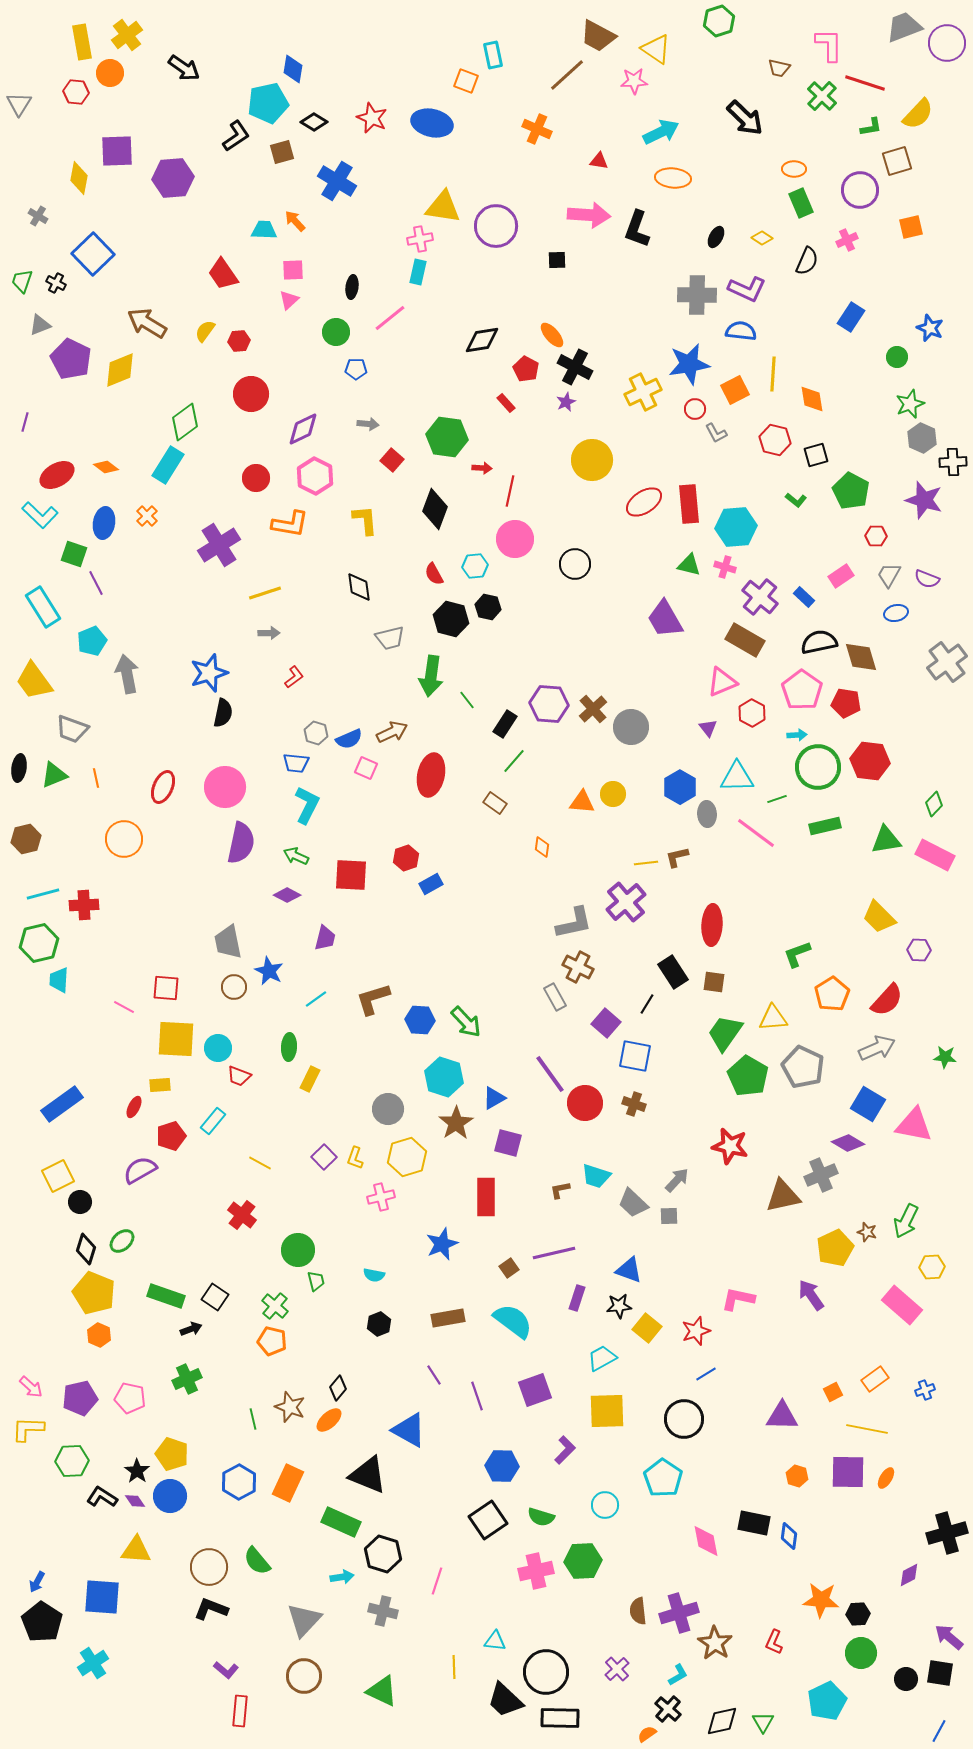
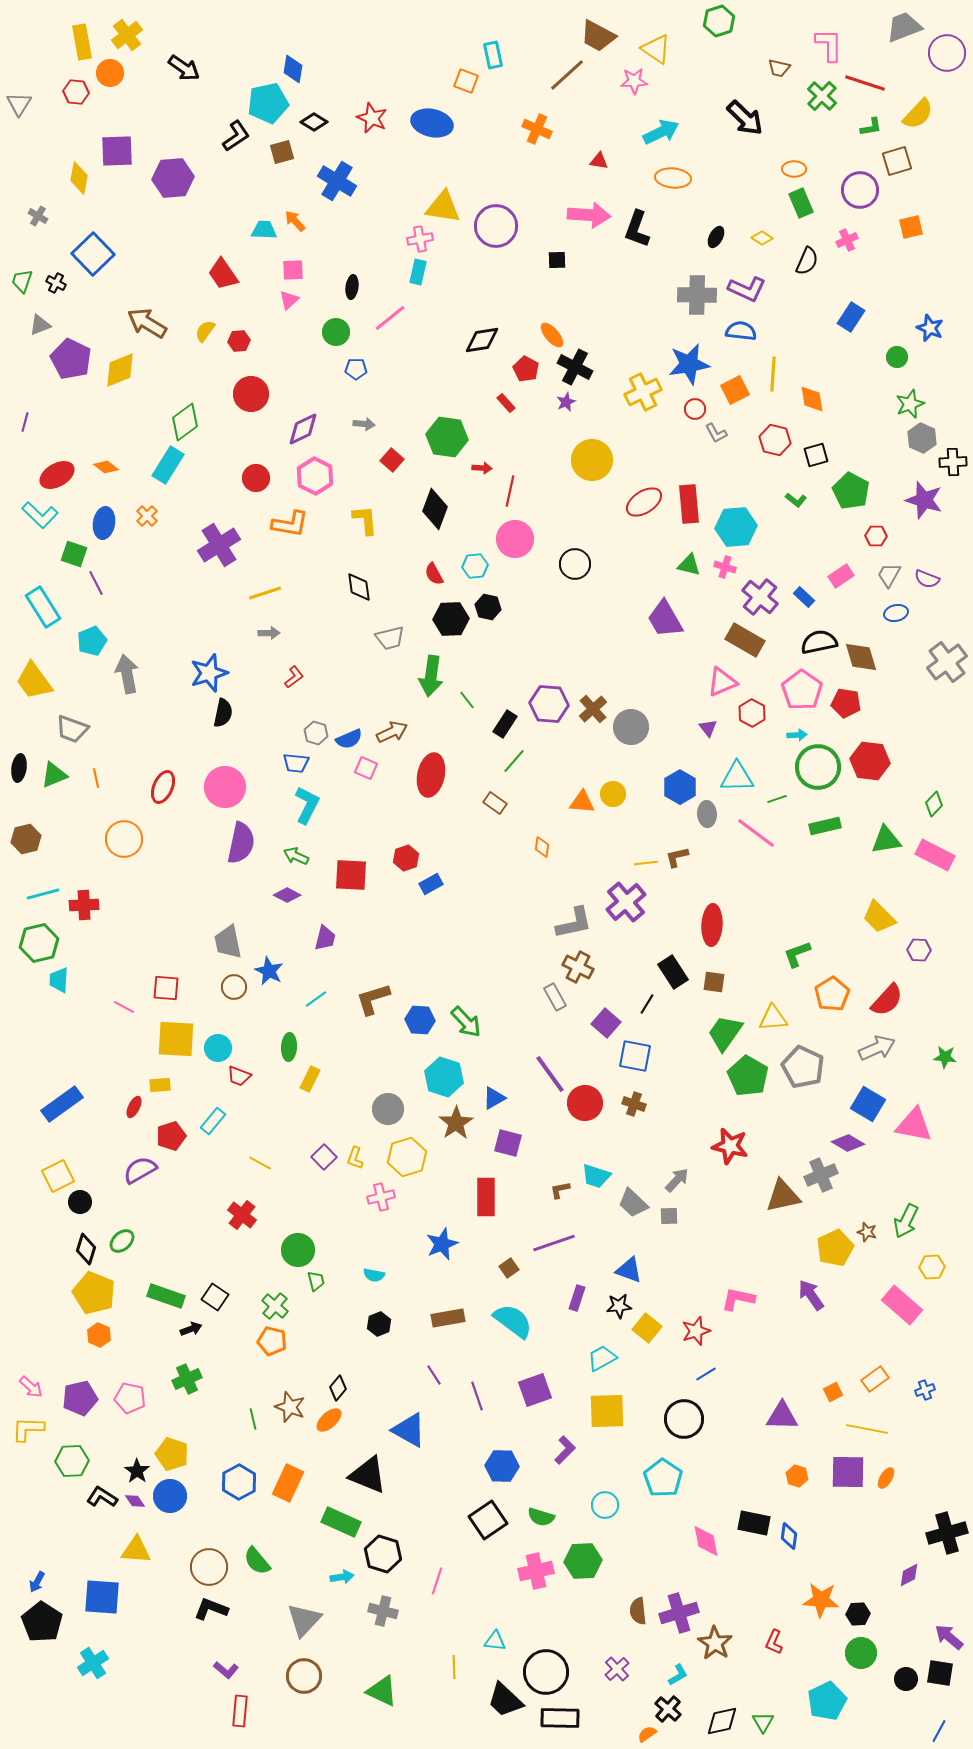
purple circle at (947, 43): moved 10 px down
gray arrow at (368, 424): moved 4 px left
black hexagon at (451, 619): rotated 16 degrees counterclockwise
purple line at (554, 1253): moved 10 px up; rotated 6 degrees counterclockwise
